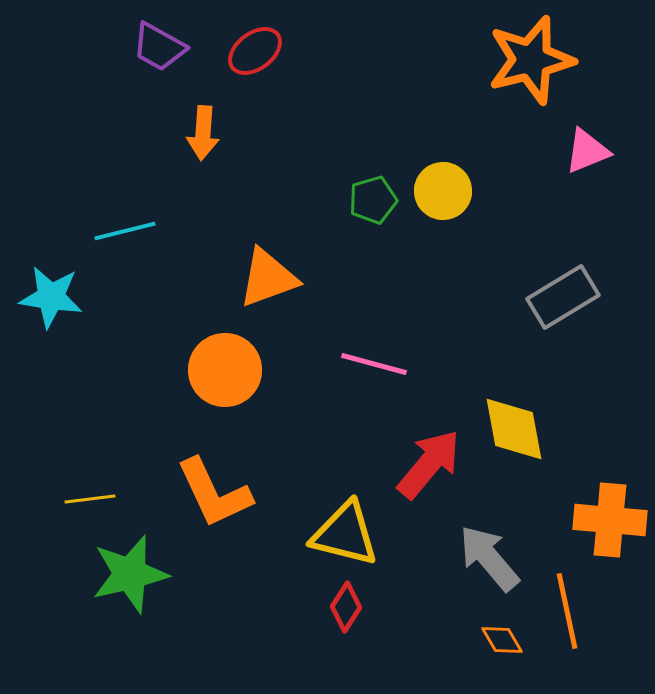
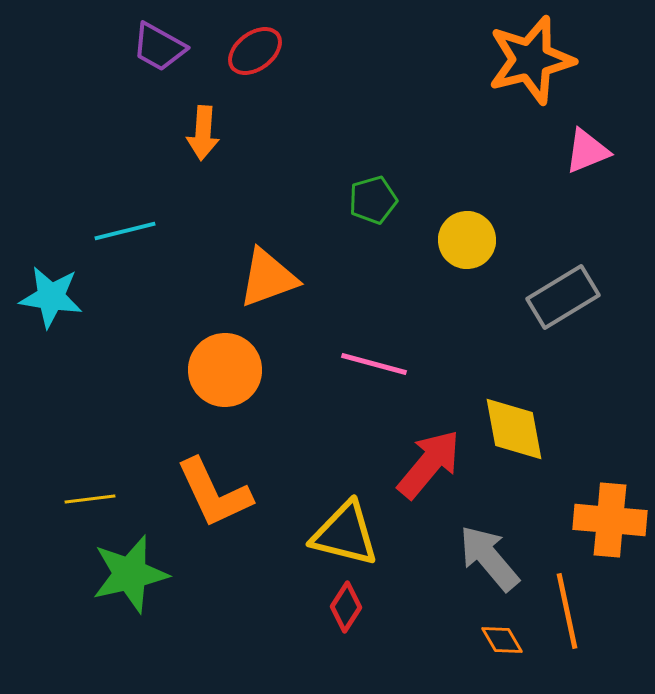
yellow circle: moved 24 px right, 49 px down
